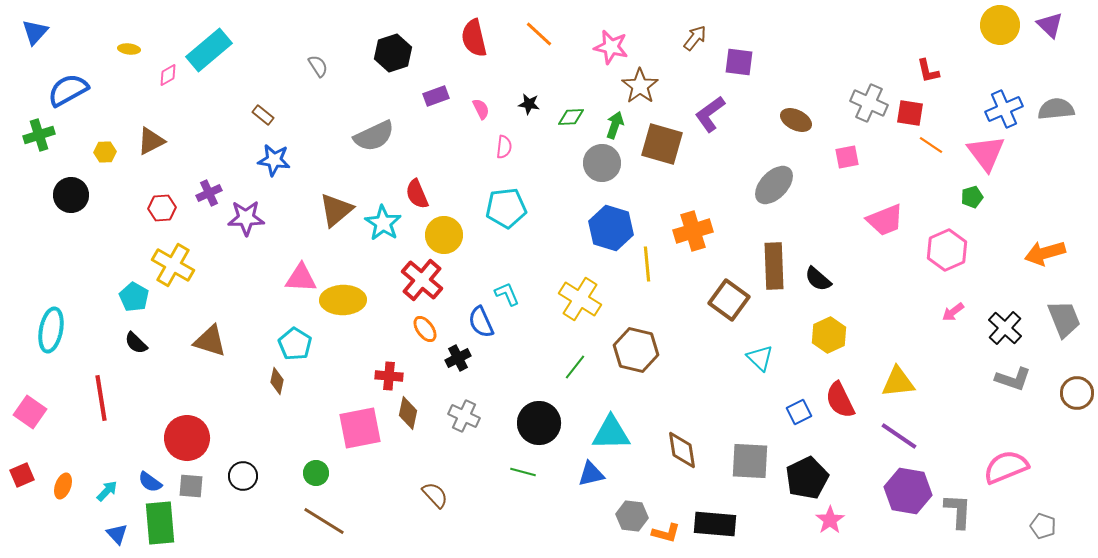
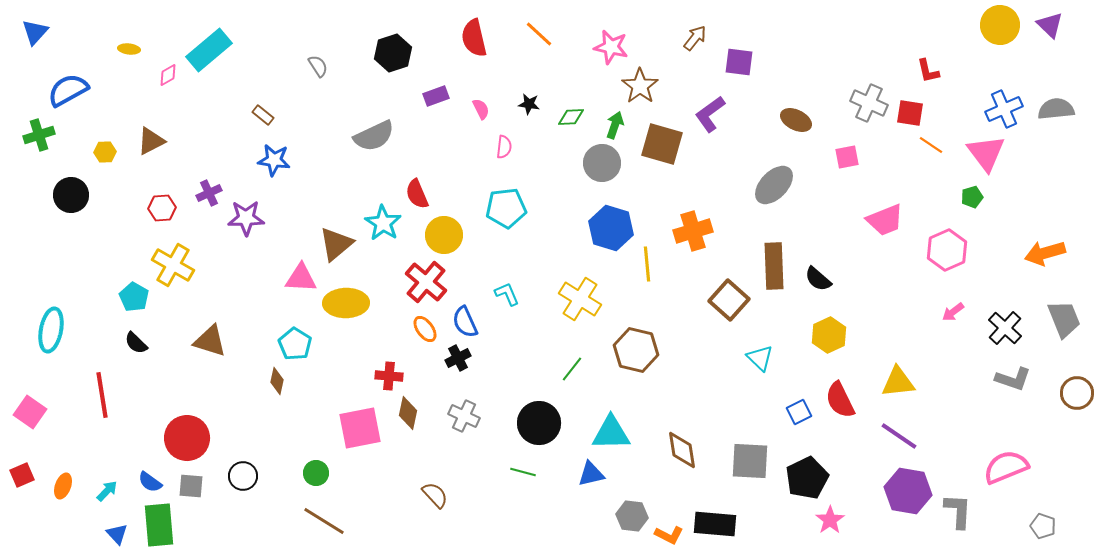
brown triangle at (336, 210): moved 34 px down
red cross at (422, 280): moved 4 px right, 2 px down
yellow ellipse at (343, 300): moved 3 px right, 3 px down
brown square at (729, 300): rotated 6 degrees clockwise
blue semicircle at (481, 322): moved 16 px left
green line at (575, 367): moved 3 px left, 2 px down
red line at (101, 398): moved 1 px right, 3 px up
green rectangle at (160, 523): moved 1 px left, 2 px down
orange L-shape at (666, 533): moved 3 px right, 2 px down; rotated 12 degrees clockwise
